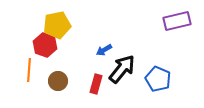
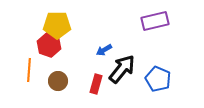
purple rectangle: moved 22 px left
yellow pentagon: rotated 12 degrees clockwise
red hexagon: moved 4 px right
